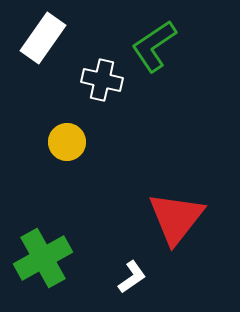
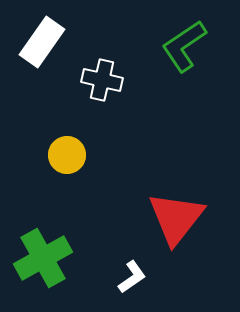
white rectangle: moved 1 px left, 4 px down
green L-shape: moved 30 px right
yellow circle: moved 13 px down
